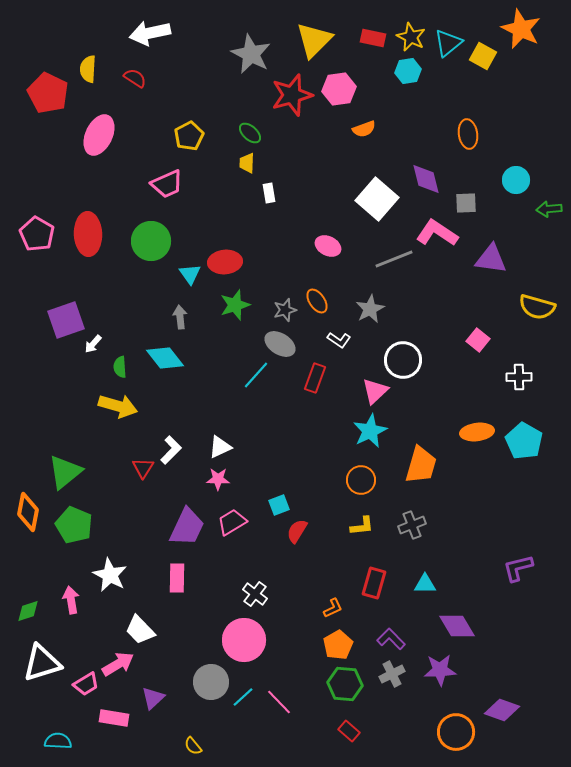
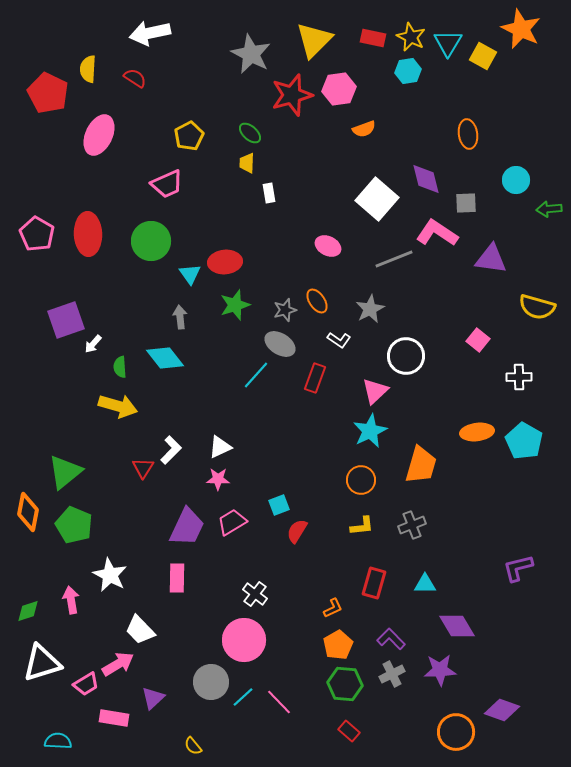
cyan triangle at (448, 43): rotated 20 degrees counterclockwise
white circle at (403, 360): moved 3 px right, 4 px up
